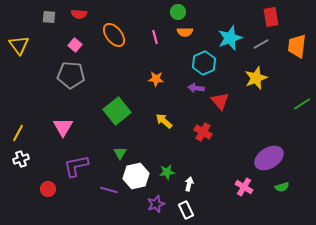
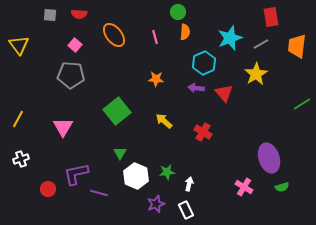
gray square: moved 1 px right, 2 px up
orange semicircle: rotated 84 degrees counterclockwise
yellow star: moved 4 px up; rotated 10 degrees counterclockwise
red triangle: moved 4 px right, 8 px up
yellow line: moved 14 px up
purple ellipse: rotated 76 degrees counterclockwise
purple L-shape: moved 8 px down
white hexagon: rotated 25 degrees counterclockwise
purple line: moved 10 px left, 3 px down
